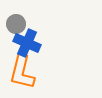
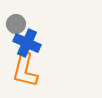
orange L-shape: moved 3 px right, 2 px up
